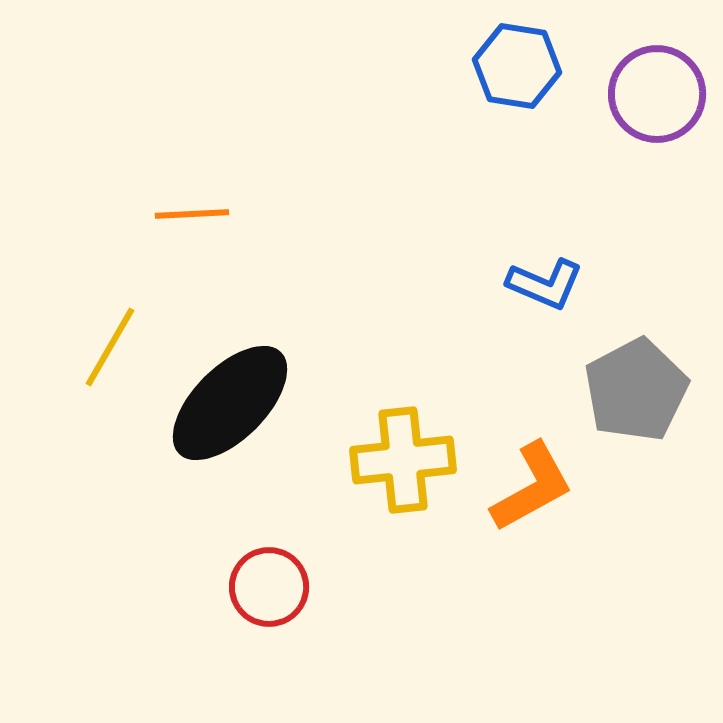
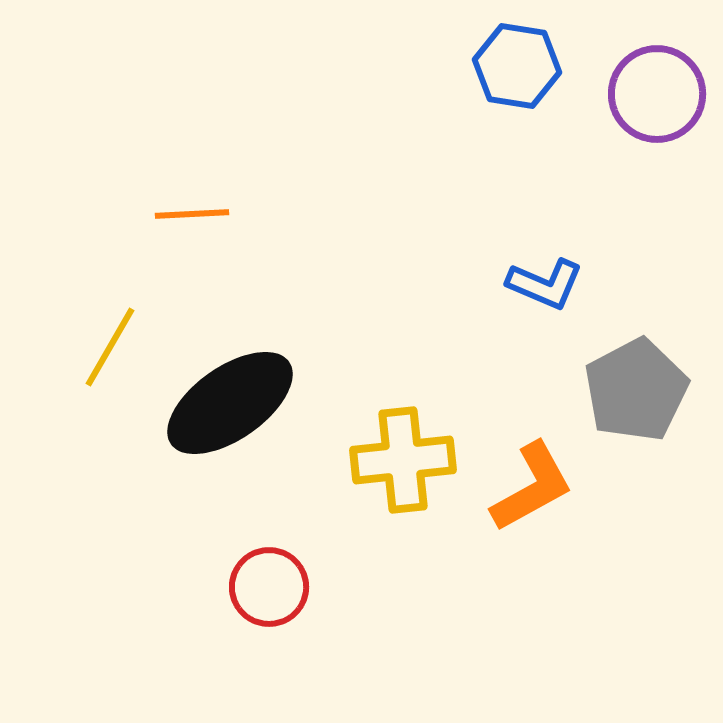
black ellipse: rotated 10 degrees clockwise
